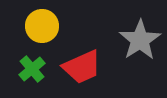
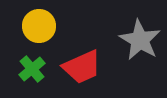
yellow circle: moved 3 px left
gray star: rotated 9 degrees counterclockwise
